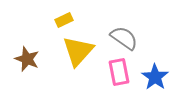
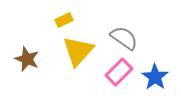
pink rectangle: rotated 56 degrees clockwise
